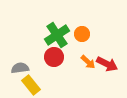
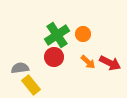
orange circle: moved 1 px right
red arrow: moved 3 px right, 1 px up
